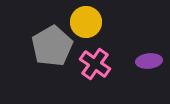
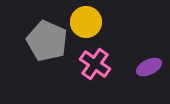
gray pentagon: moved 5 px left, 5 px up; rotated 18 degrees counterclockwise
purple ellipse: moved 6 px down; rotated 20 degrees counterclockwise
